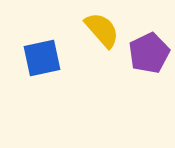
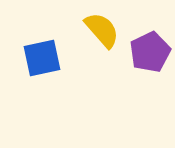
purple pentagon: moved 1 px right, 1 px up
